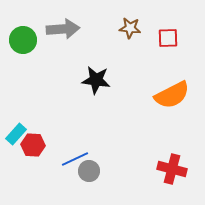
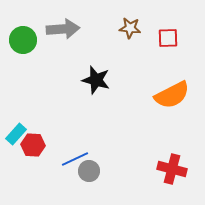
black star: rotated 8 degrees clockwise
